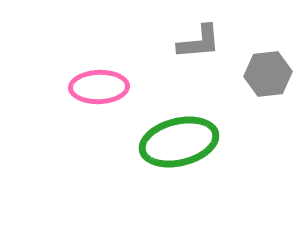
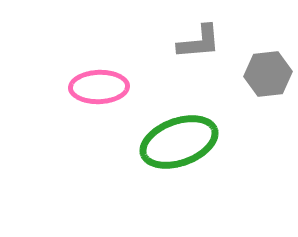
green ellipse: rotated 6 degrees counterclockwise
